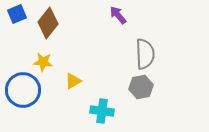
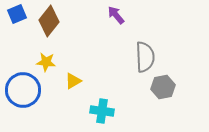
purple arrow: moved 2 px left
brown diamond: moved 1 px right, 2 px up
gray semicircle: moved 3 px down
yellow star: moved 3 px right
gray hexagon: moved 22 px right
